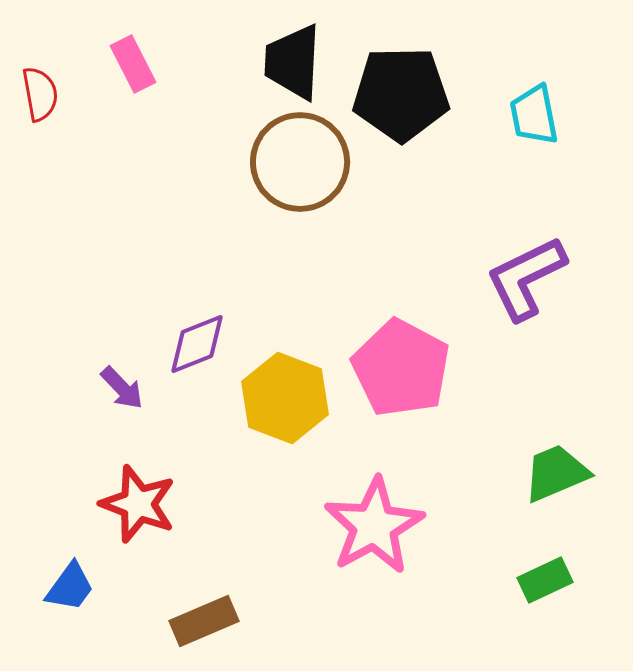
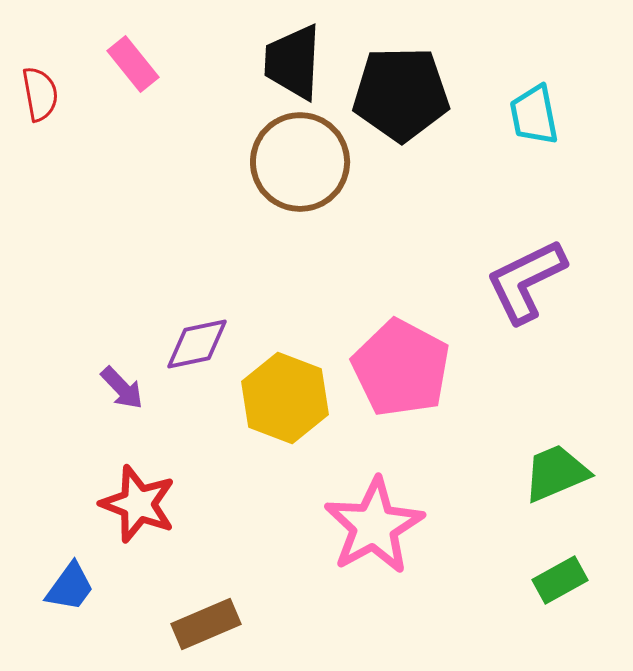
pink rectangle: rotated 12 degrees counterclockwise
purple L-shape: moved 3 px down
purple diamond: rotated 10 degrees clockwise
green rectangle: moved 15 px right; rotated 4 degrees counterclockwise
brown rectangle: moved 2 px right, 3 px down
